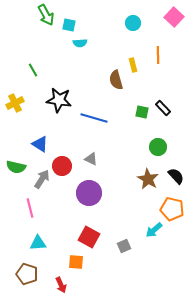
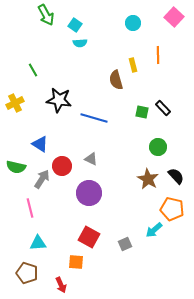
cyan square: moved 6 px right; rotated 24 degrees clockwise
gray square: moved 1 px right, 2 px up
brown pentagon: moved 1 px up
